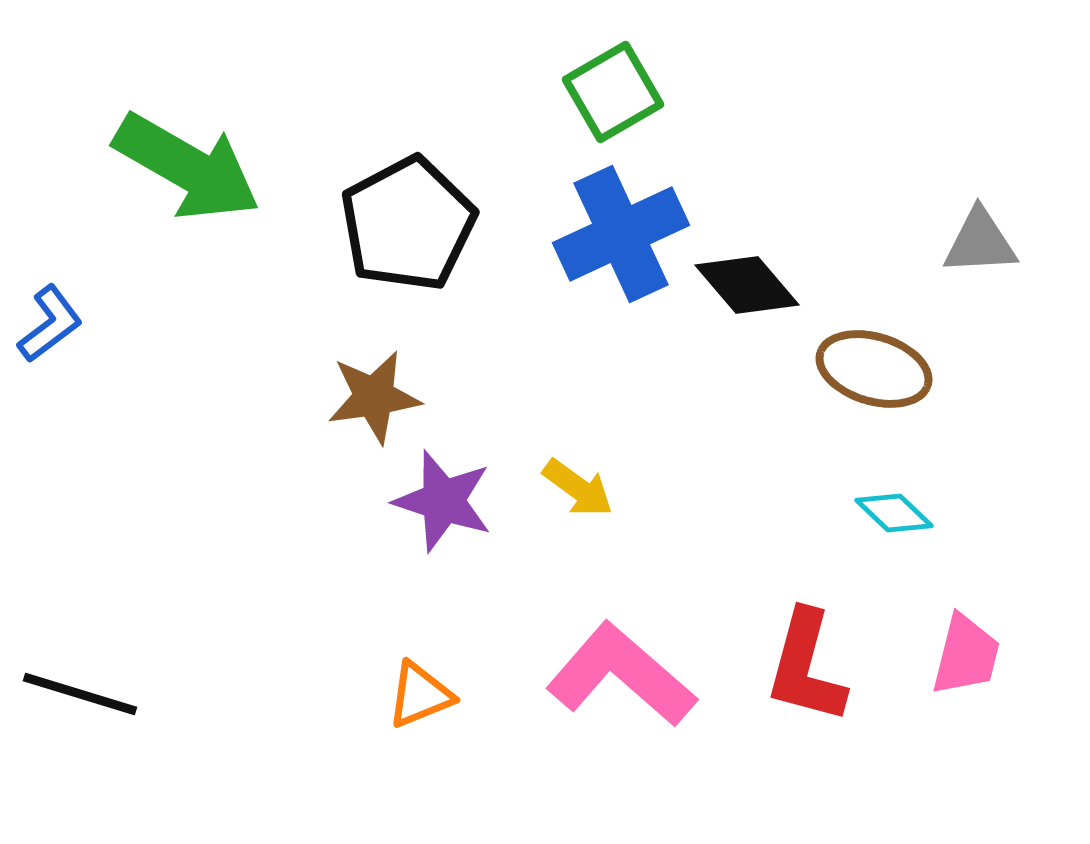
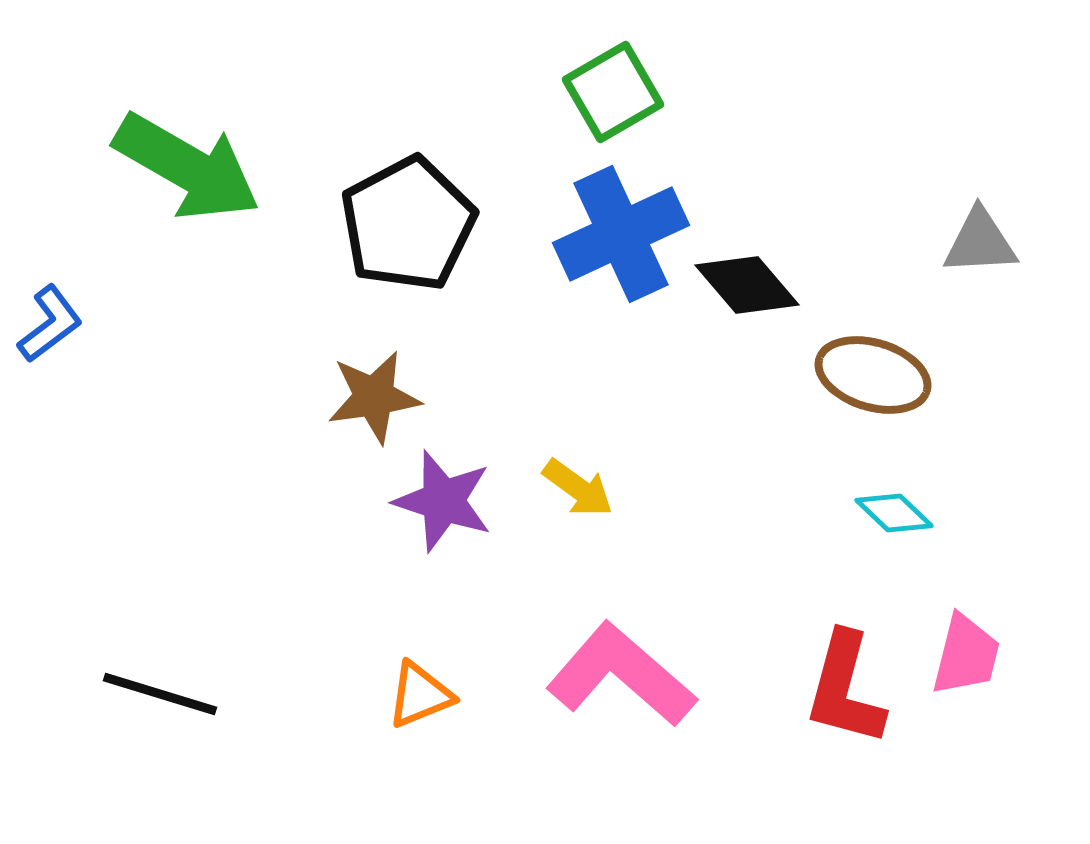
brown ellipse: moved 1 px left, 6 px down
red L-shape: moved 39 px right, 22 px down
black line: moved 80 px right
